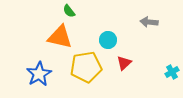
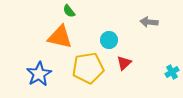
cyan circle: moved 1 px right
yellow pentagon: moved 2 px right, 1 px down
